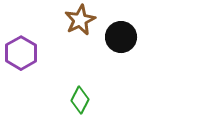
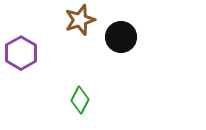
brown star: rotated 8 degrees clockwise
